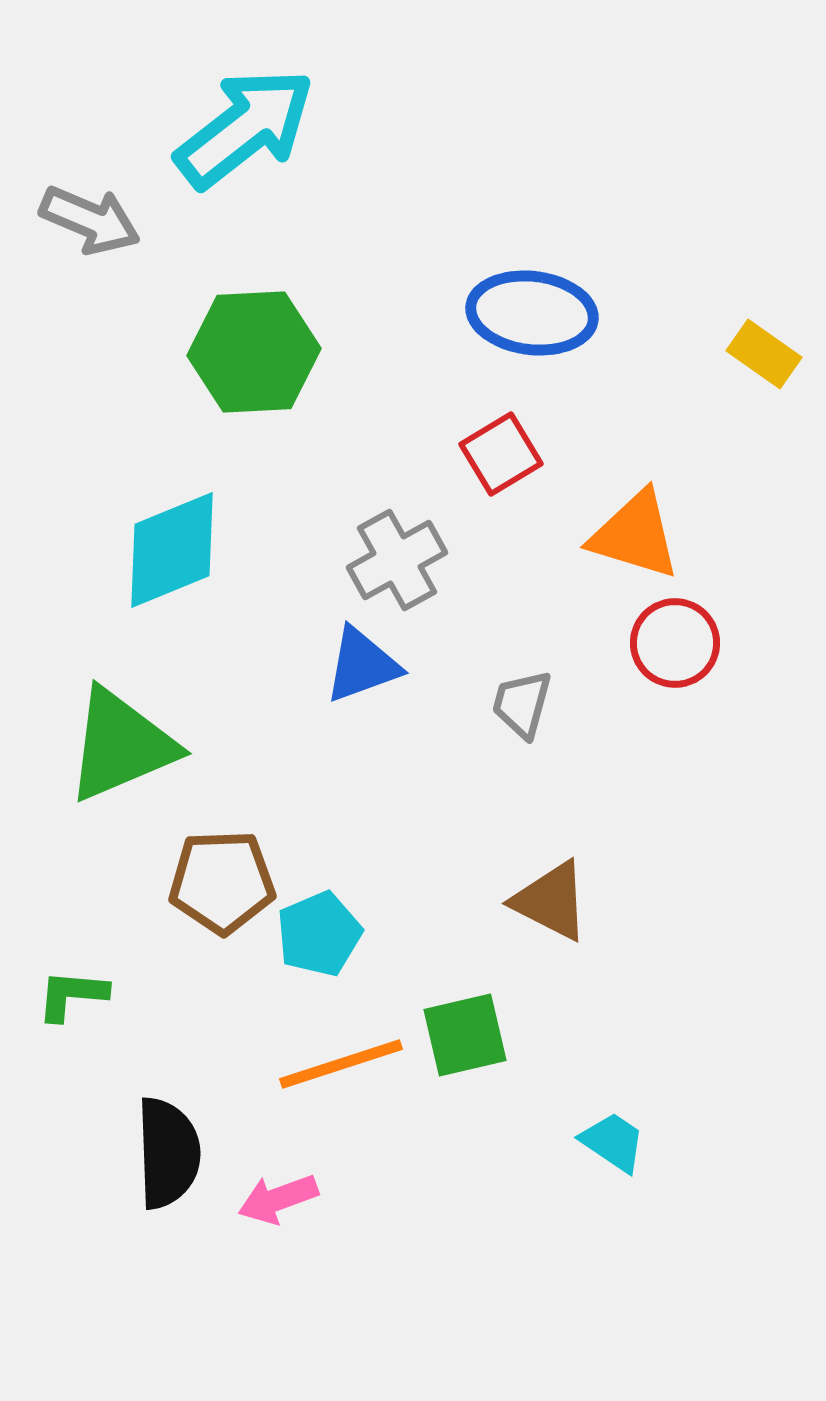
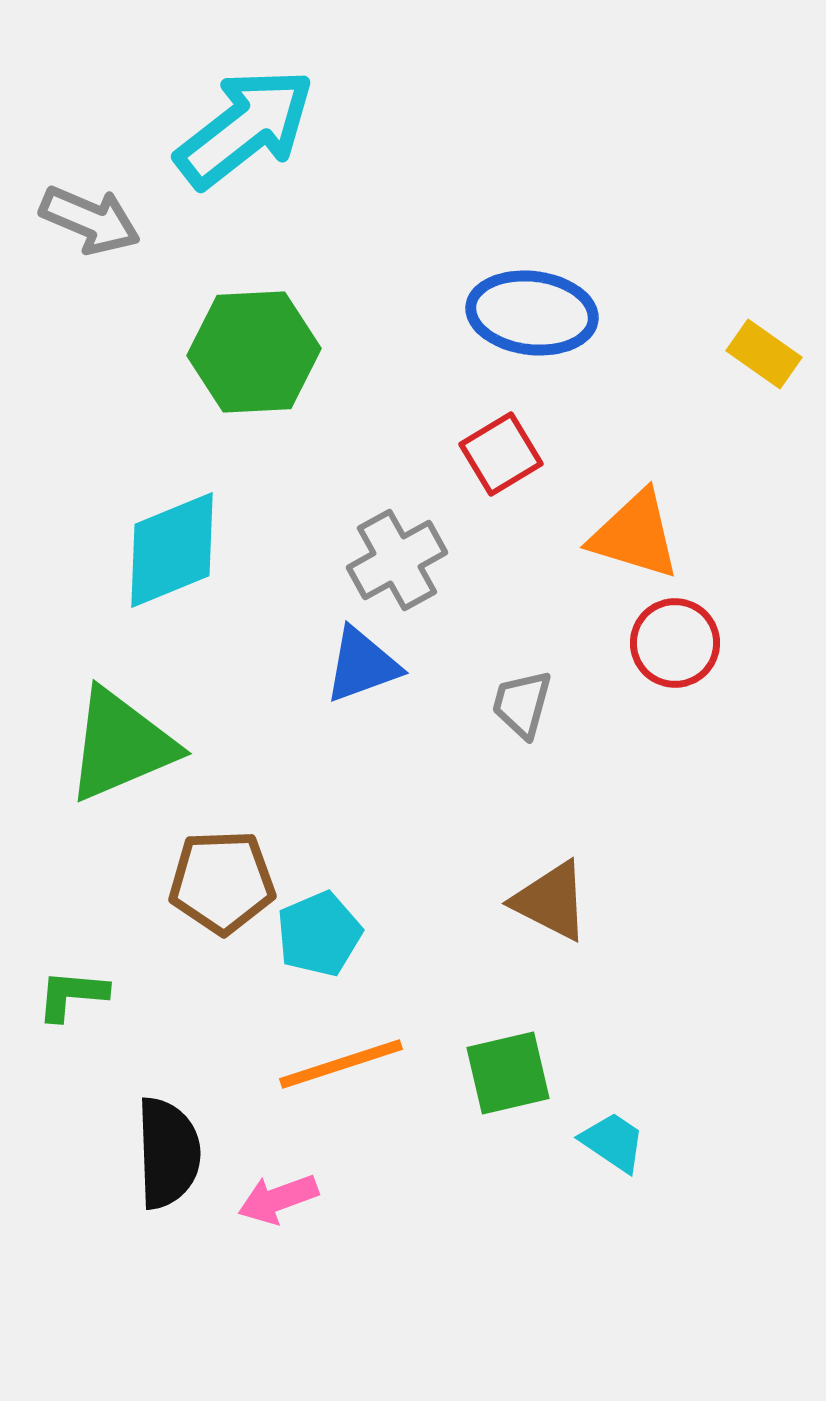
green square: moved 43 px right, 38 px down
